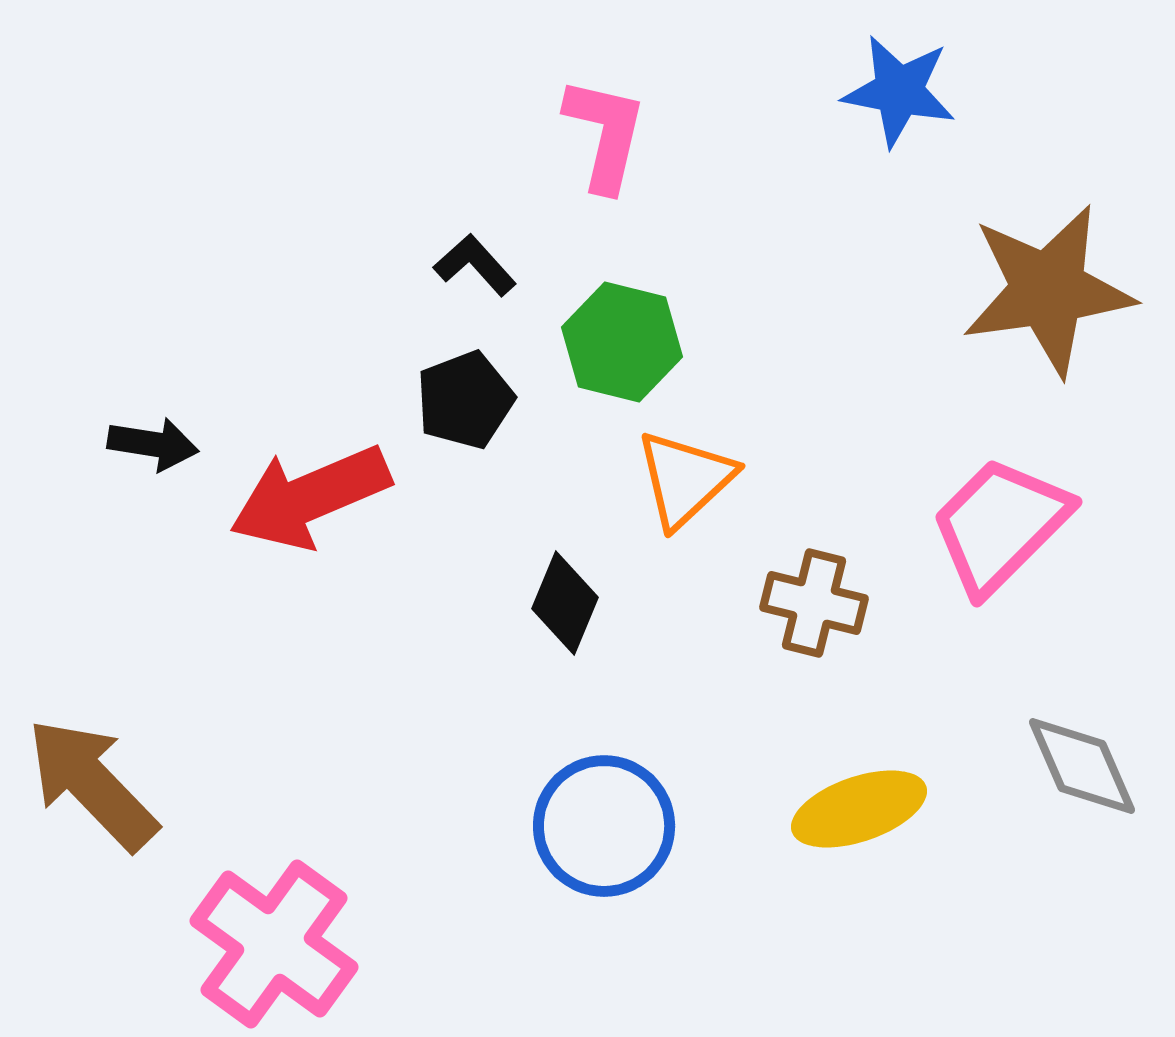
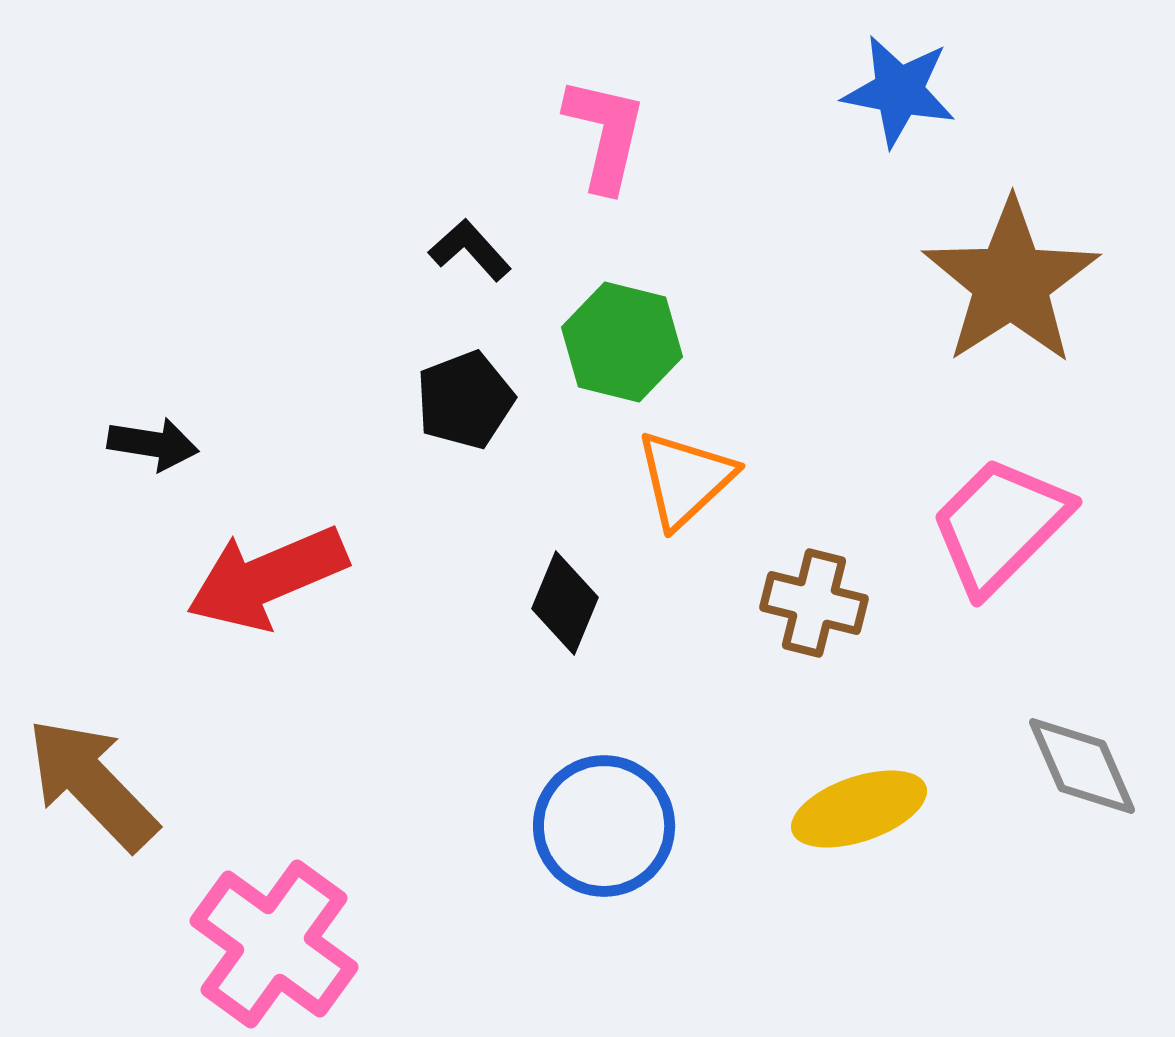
black L-shape: moved 5 px left, 15 px up
brown star: moved 37 px left, 8 px up; rotated 25 degrees counterclockwise
red arrow: moved 43 px left, 81 px down
